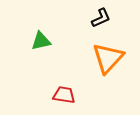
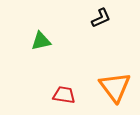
orange triangle: moved 7 px right, 29 px down; rotated 20 degrees counterclockwise
